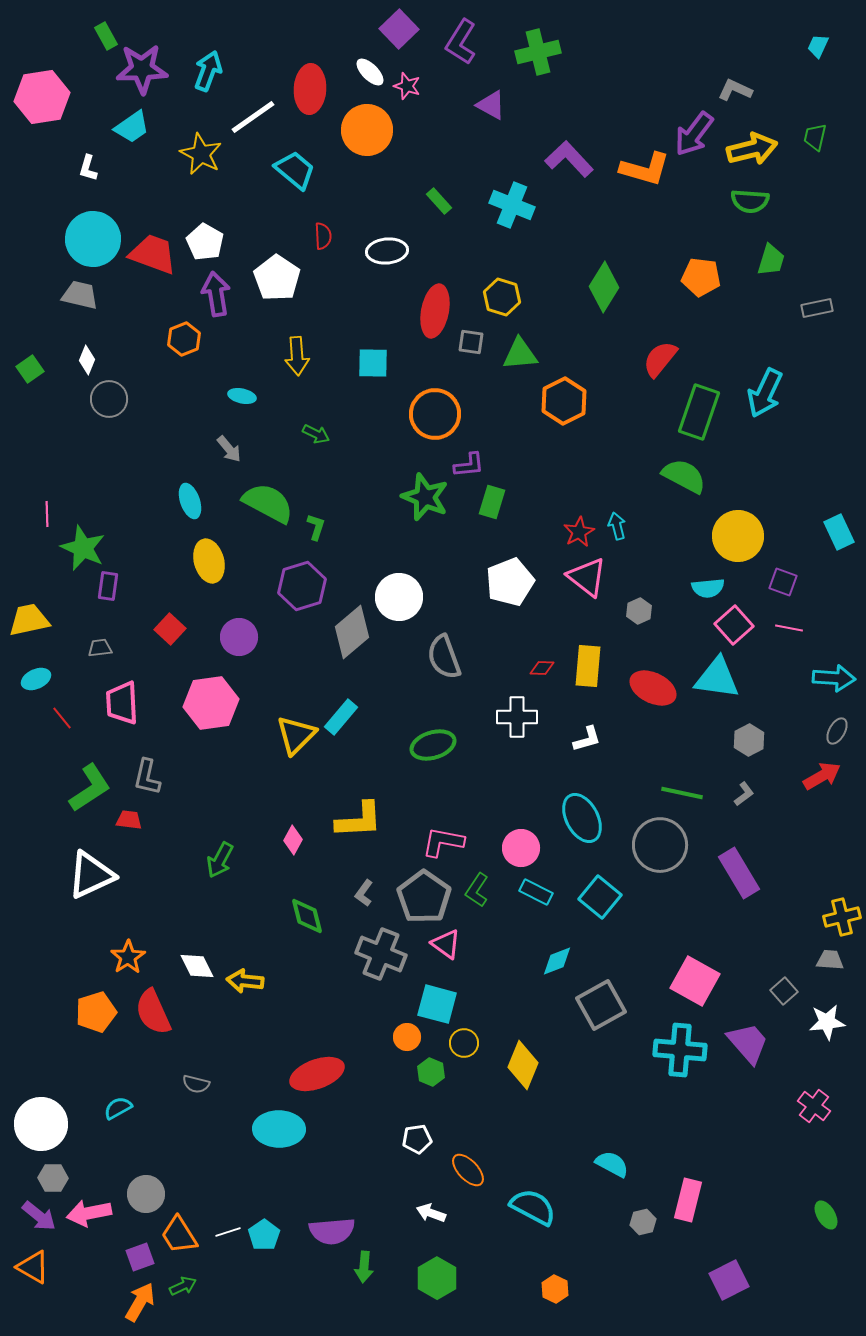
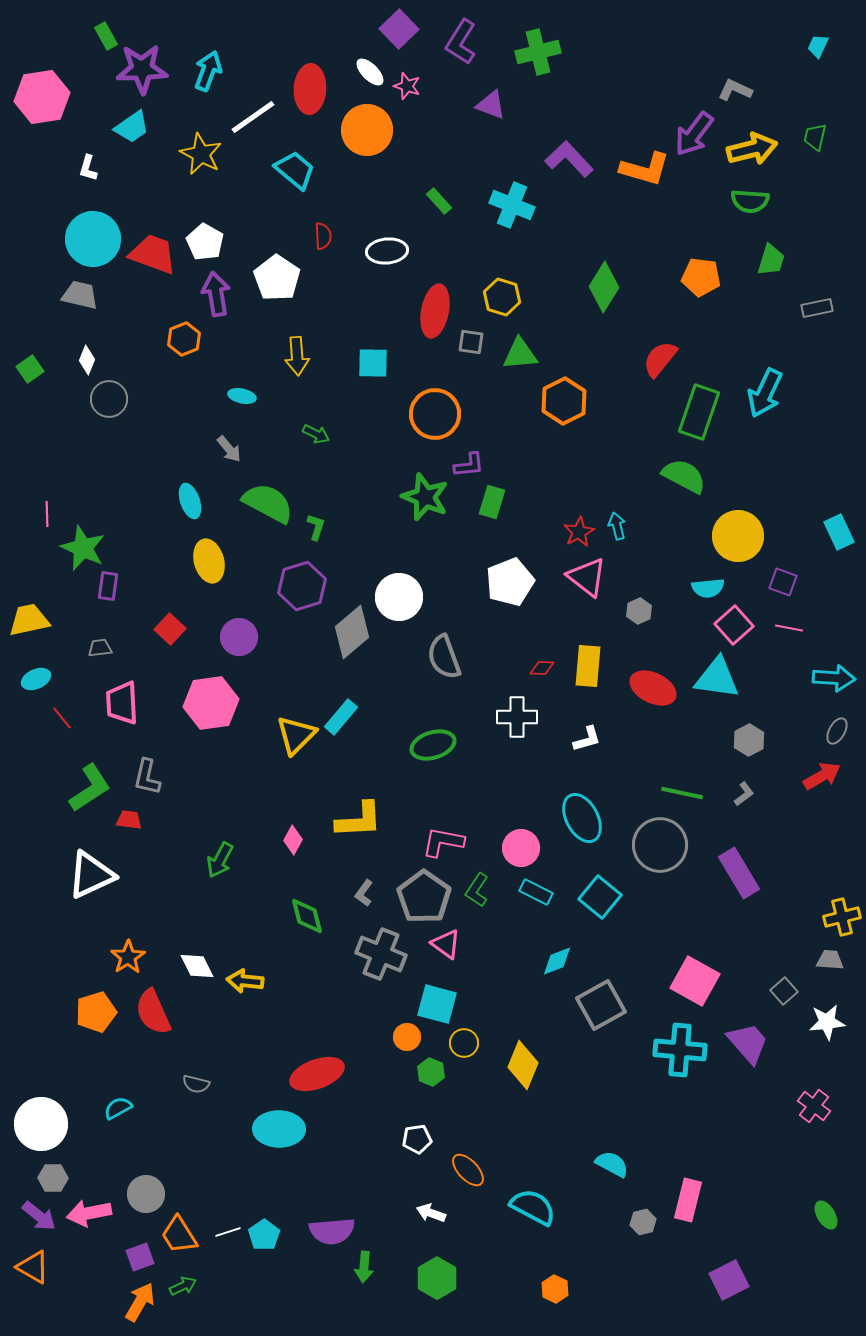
purple triangle at (491, 105): rotated 8 degrees counterclockwise
